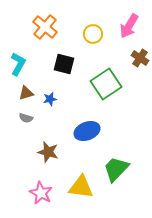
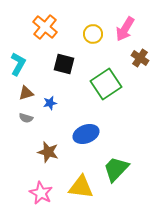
pink arrow: moved 4 px left, 3 px down
blue star: moved 4 px down
blue ellipse: moved 1 px left, 3 px down
